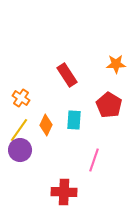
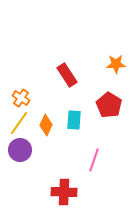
yellow line: moved 7 px up
